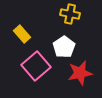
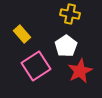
white pentagon: moved 2 px right, 1 px up
pink square: rotated 8 degrees clockwise
red star: moved 2 px up; rotated 15 degrees counterclockwise
